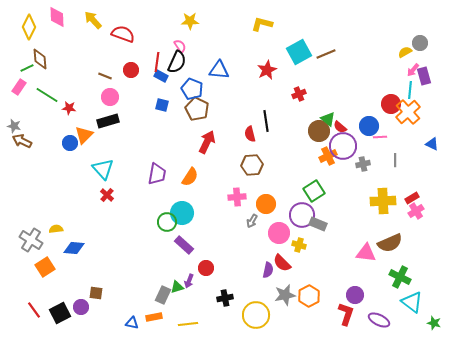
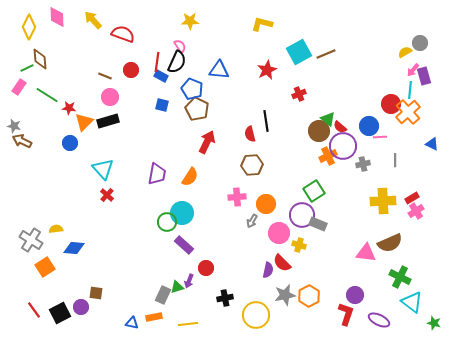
orange triangle at (84, 135): moved 13 px up
